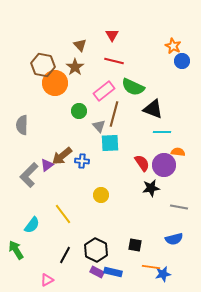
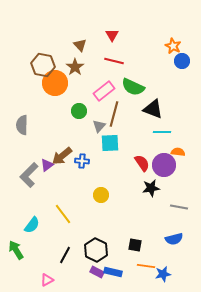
gray triangle: rotated 24 degrees clockwise
orange line: moved 5 px left, 1 px up
